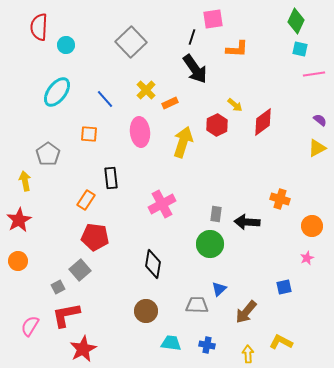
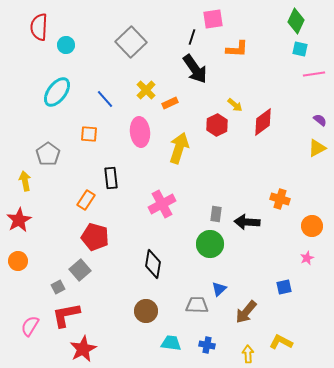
yellow arrow at (183, 142): moved 4 px left, 6 px down
red pentagon at (95, 237): rotated 8 degrees clockwise
